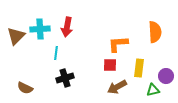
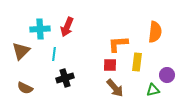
red arrow: rotated 12 degrees clockwise
orange semicircle: rotated 10 degrees clockwise
brown triangle: moved 5 px right, 15 px down
cyan line: moved 2 px left, 1 px down
yellow rectangle: moved 2 px left, 6 px up
purple circle: moved 1 px right, 1 px up
brown arrow: moved 2 px left, 1 px down; rotated 102 degrees counterclockwise
